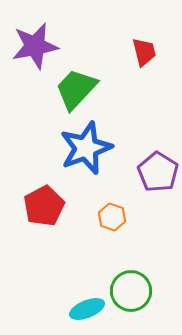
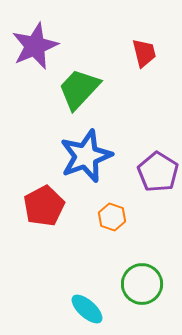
purple star: rotated 12 degrees counterclockwise
red trapezoid: moved 1 px down
green trapezoid: moved 3 px right
blue star: moved 8 px down
green circle: moved 11 px right, 7 px up
cyan ellipse: rotated 64 degrees clockwise
